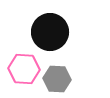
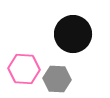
black circle: moved 23 px right, 2 px down
